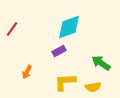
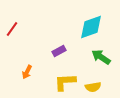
cyan diamond: moved 22 px right
green arrow: moved 6 px up
